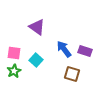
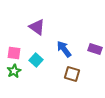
purple rectangle: moved 10 px right, 2 px up
